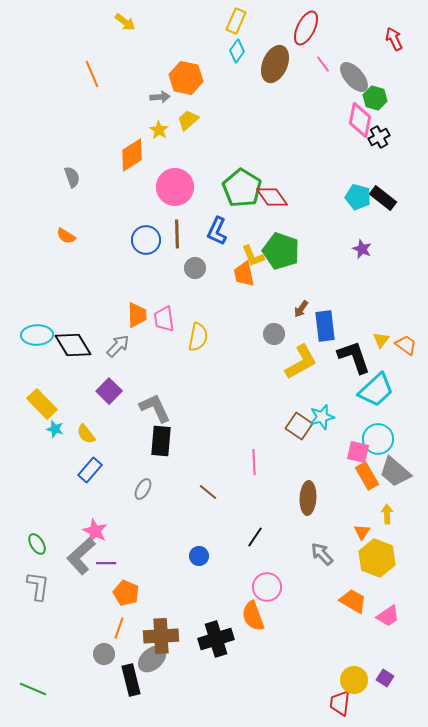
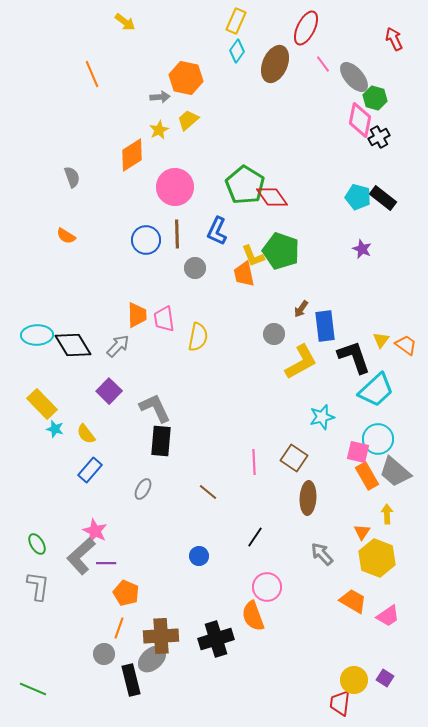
yellow star at (159, 130): rotated 12 degrees clockwise
green pentagon at (242, 188): moved 3 px right, 3 px up
brown square at (299, 426): moved 5 px left, 32 px down
